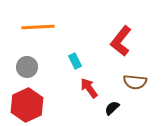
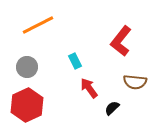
orange line: moved 2 px up; rotated 24 degrees counterclockwise
